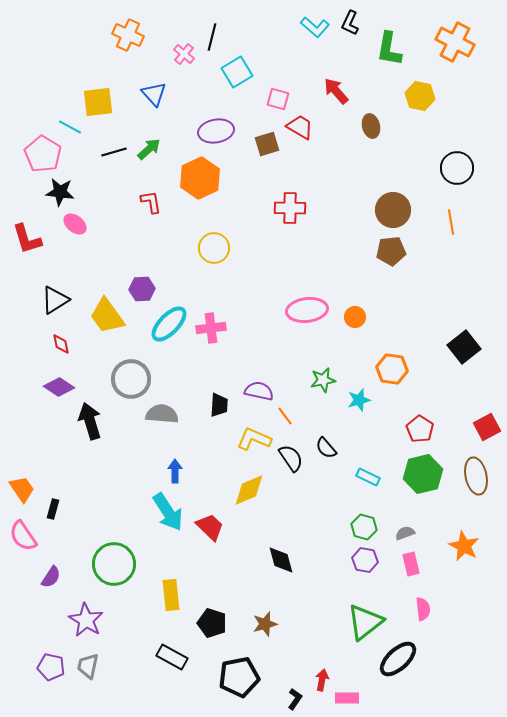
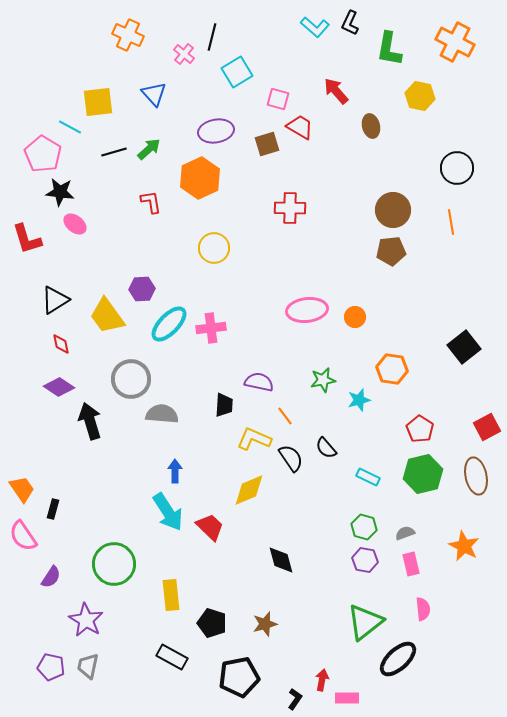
purple semicircle at (259, 391): moved 9 px up
black trapezoid at (219, 405): moved 5 px right
